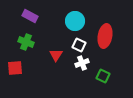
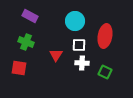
white square: rotated 24 degrees counterclockwise
white cross: rotated 24 degrees clockwise
red square: moved 4 px right; rotated 14 degrees clockwise
green square: moved 2 px right, 4 px up
